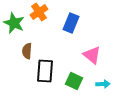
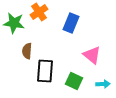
green star: rotated 15 degrees counterclockwise
